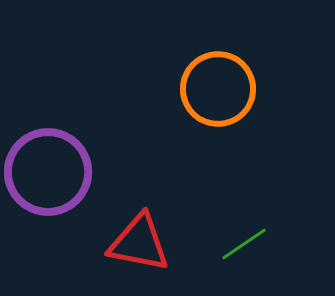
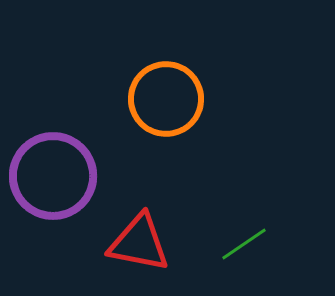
orange circle: moved 52 px left, 10 px down
purple circle: moved 5 px right, 4 px down
